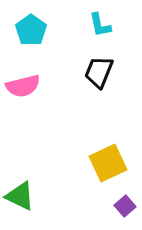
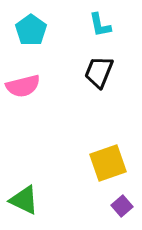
yellow square: rotated 6 degrees clockwise
green triangle: moved 4 px right, 4 px down
purple square: moved 3 px left
